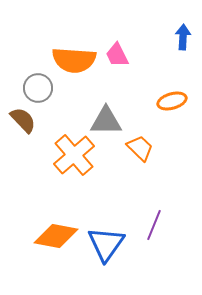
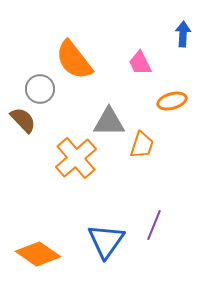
blue arrow: moved 3 px up
pink trapezoid: moved 23 px right, 8 px down
orange semicircle: rotated 48 degrees clockwise
gray circle: moved 2 px right, 1 px down
gray triangle: moved 3 px right, 1 px down
orange trapezoid: moved 2 px right, 3 px up; rotated 64 degrees clockwise
orange cross: moved 2 px right, 3 px down
orange diamond: moved 18 px left, 18 px down; rotated 24 degrees clockwise
blue triangle: moved 3 px up
